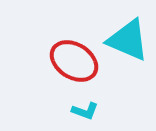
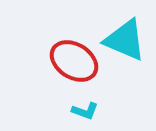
cyan triangle: moved 3 px left
